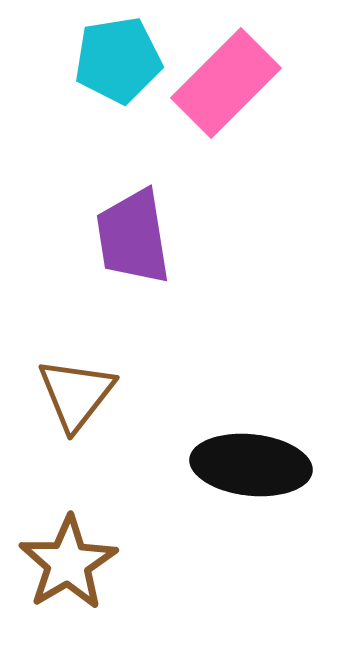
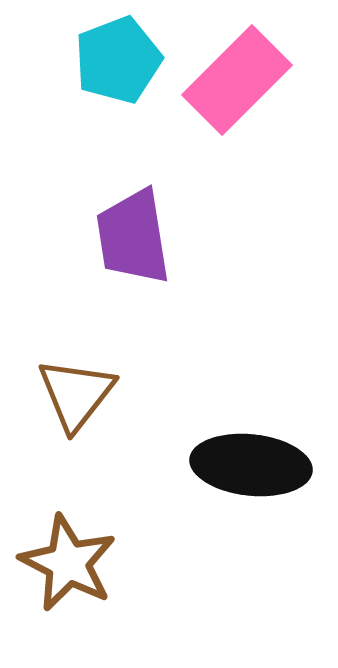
cyan pentagon: rotated 12 degrees counterclockwise
pink rectangle: moved 11 px right, 3 px up
brown star: rotated 14 degrees counterclockwise
